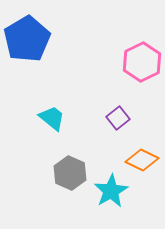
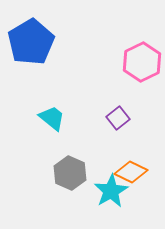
blue pentagon: moved 4 px right, 3 px down
orange diamond: moved 11 px left, 12 px down
